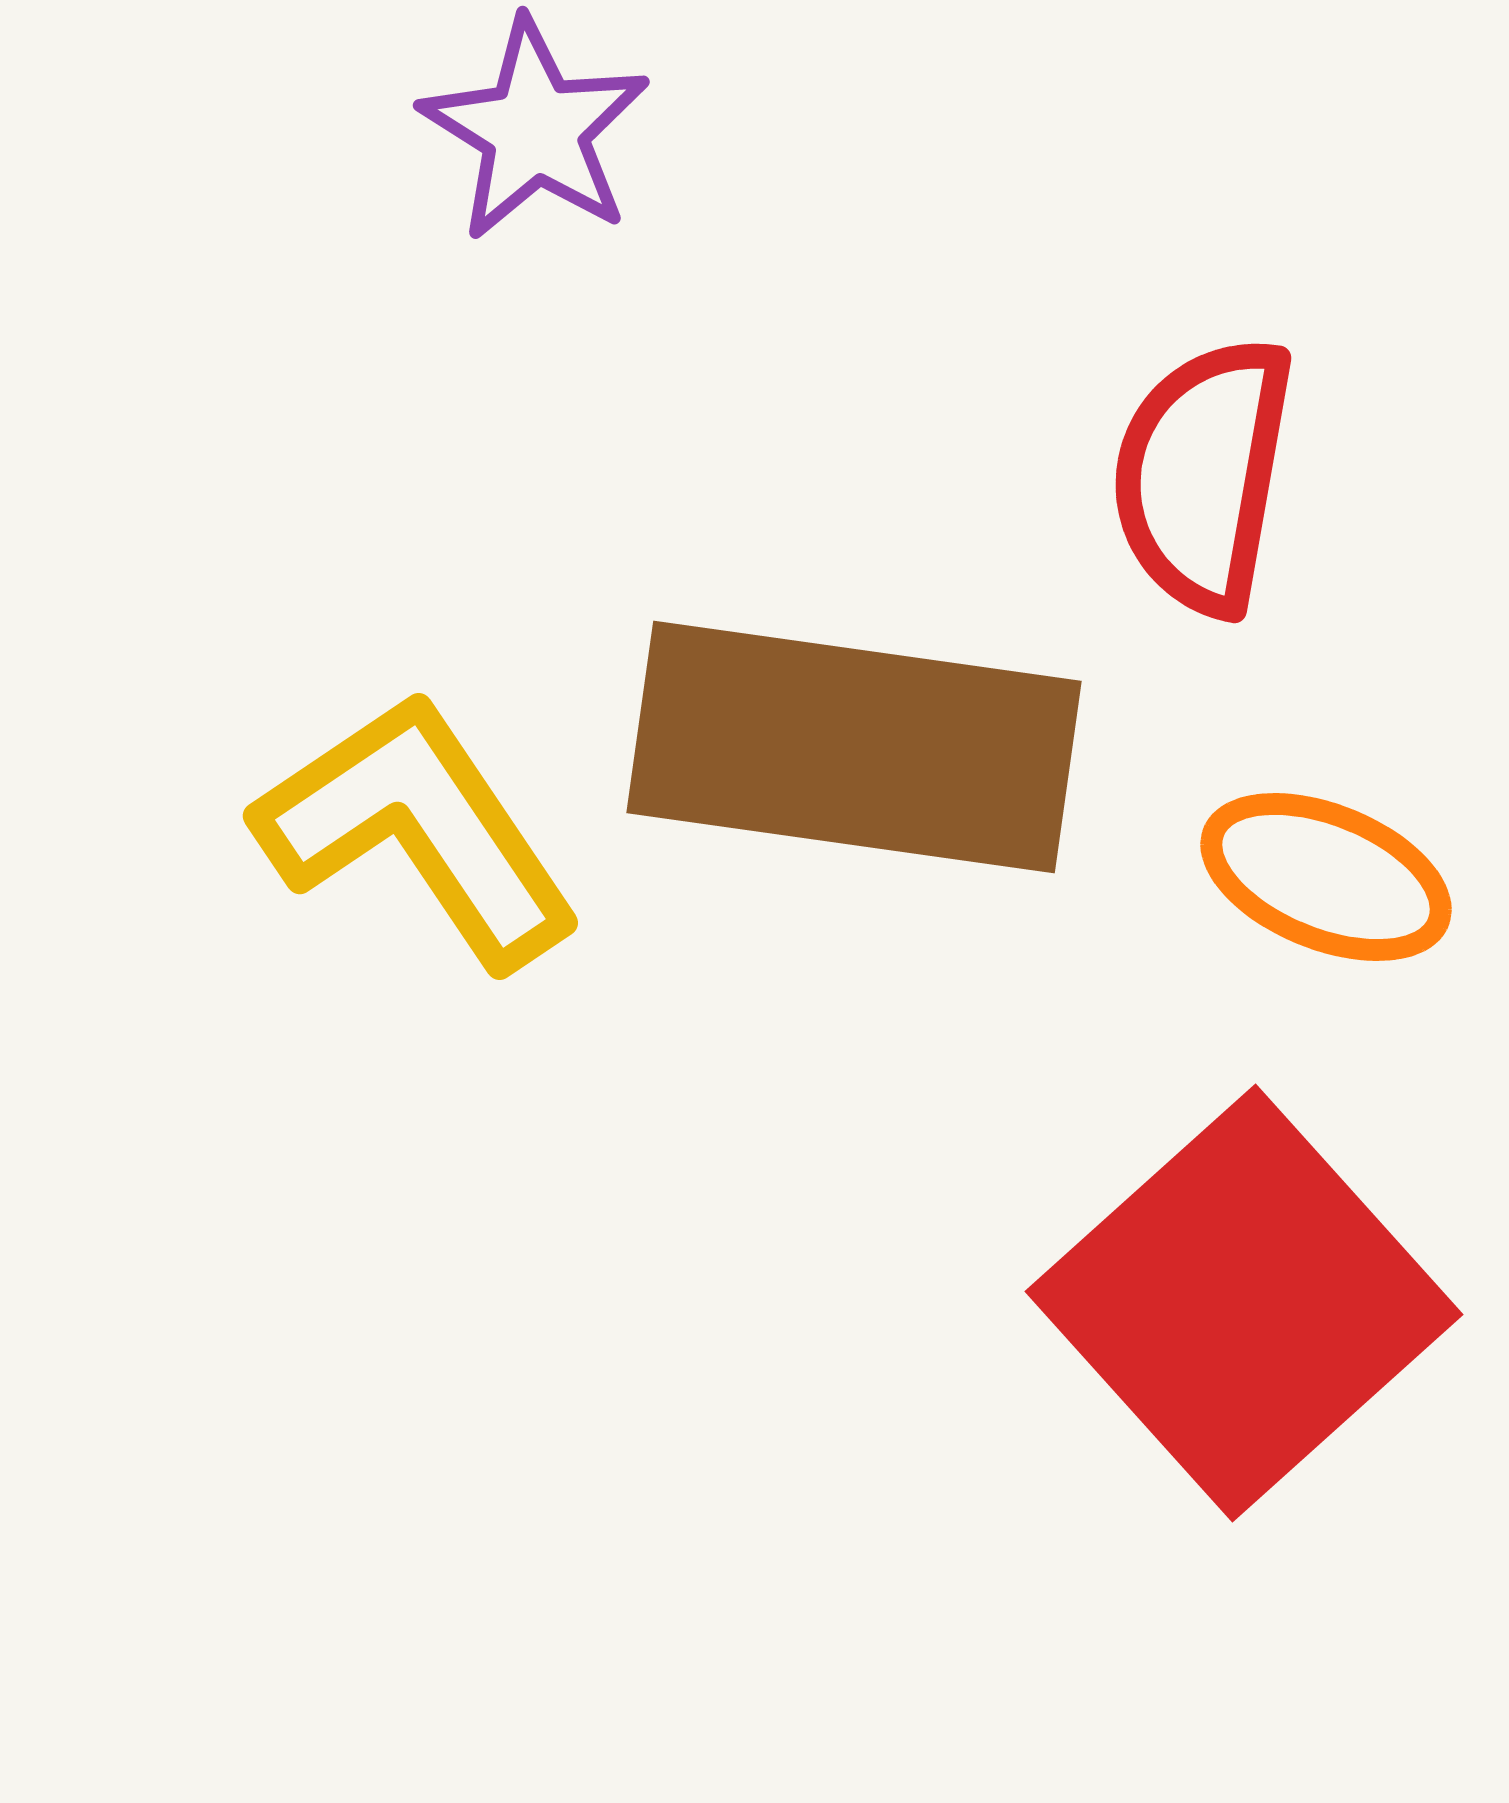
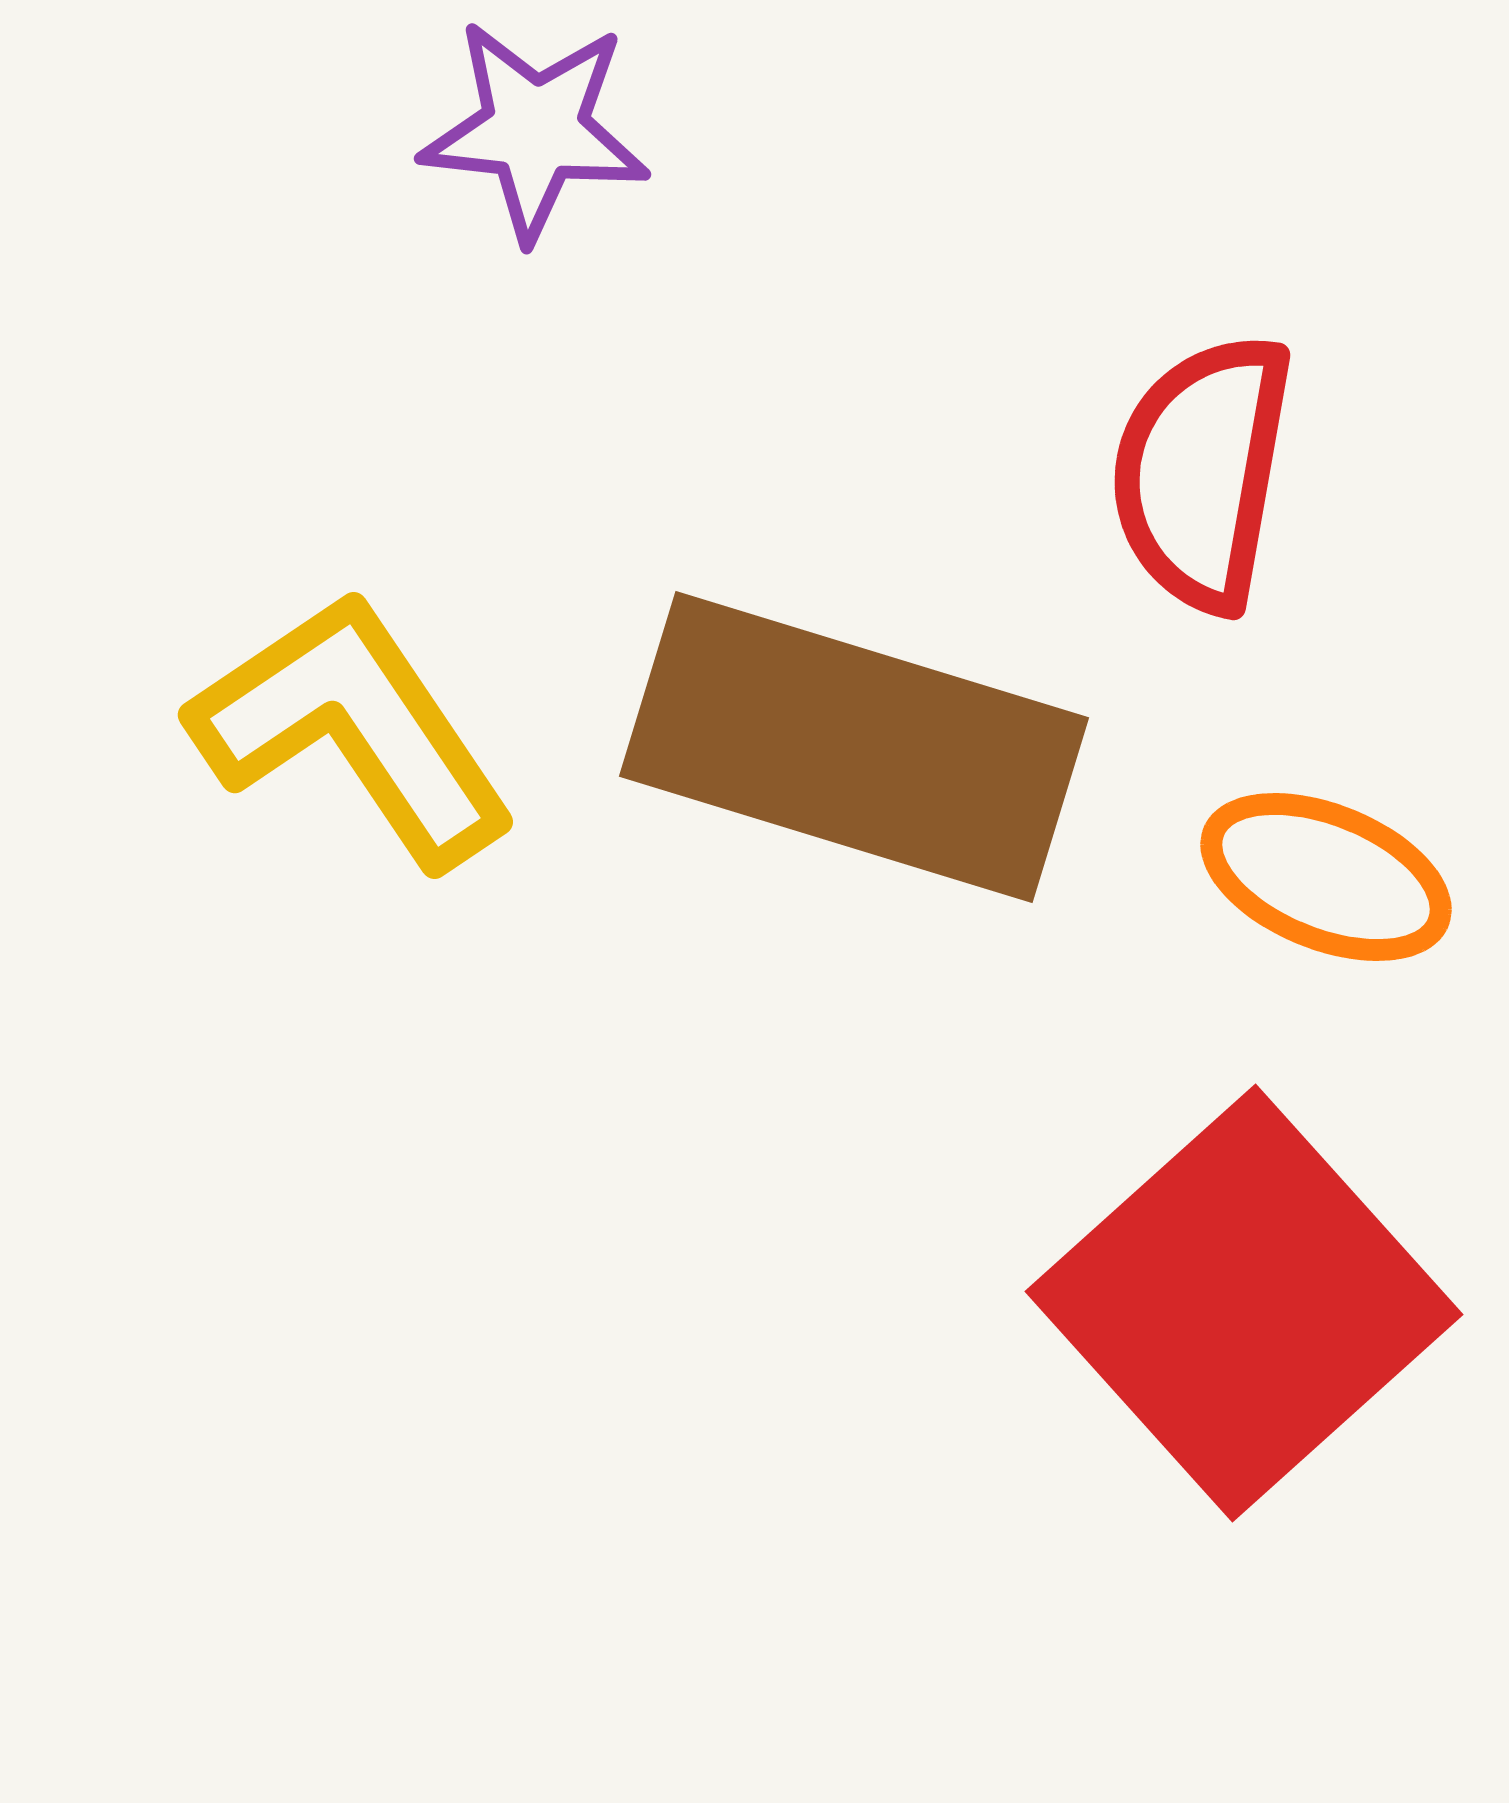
purple star: rotated 26 degrees counterclockwise
red semicircle: moved 1 px left, 3 px up
brown rectangle: rotated 9 degrees clockwise
yellow L-shape: moved 65 px left, 101 px up
